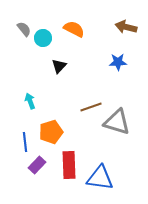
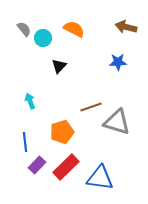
orange pentagon: moved 11 px right
red rectangle: moved 3 px left, 2 px down; rotated 48 degrees clockwise
